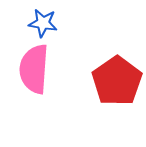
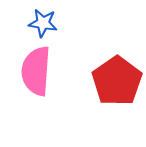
pink semicircle: moved 2 px right, 2 px down
